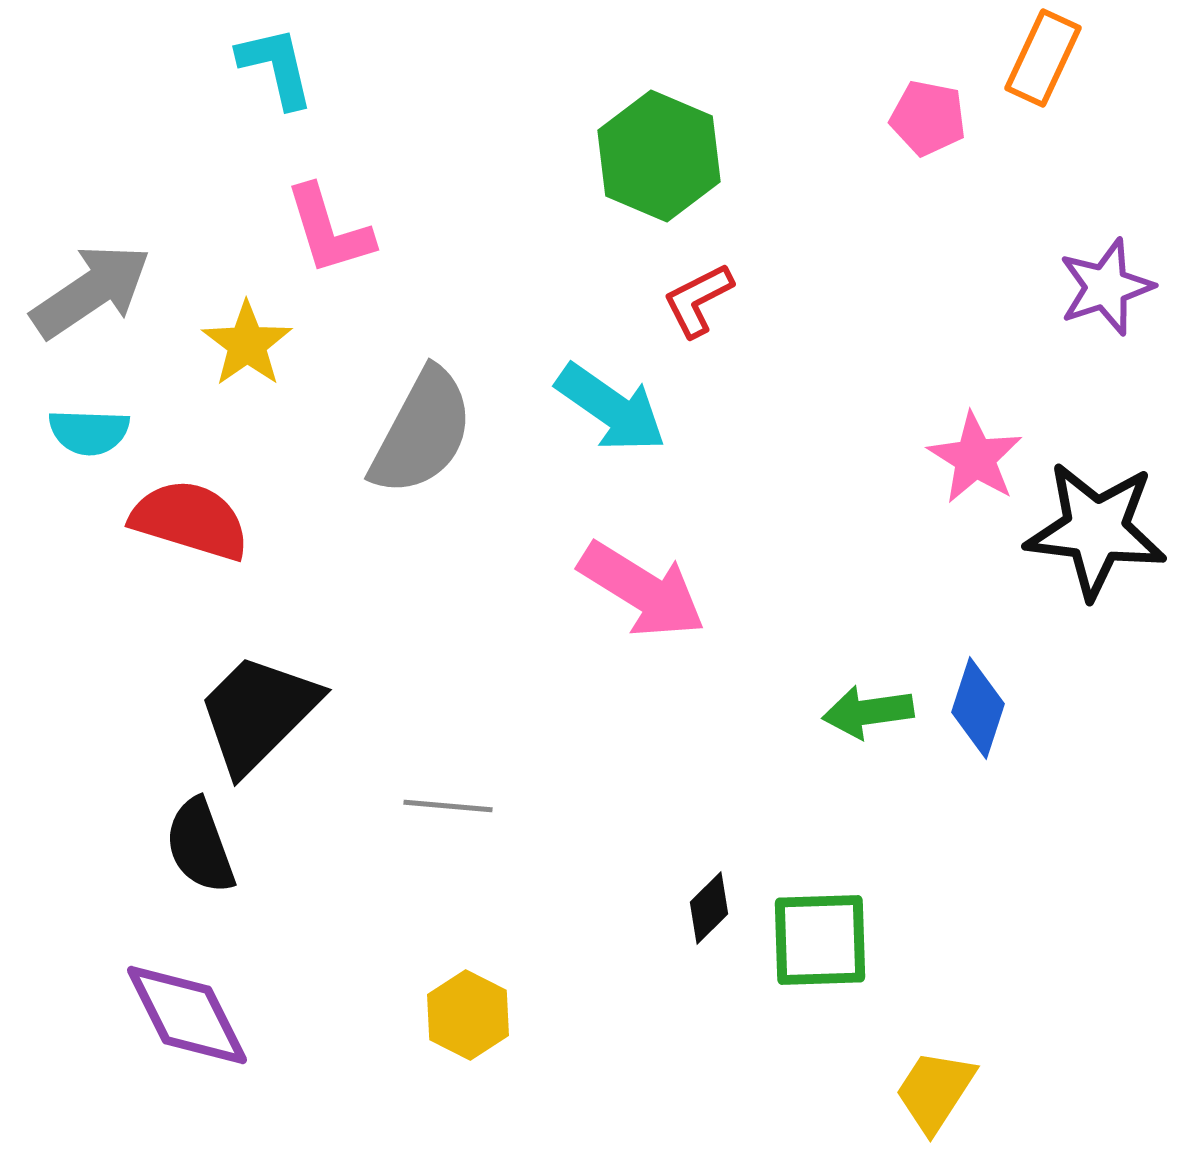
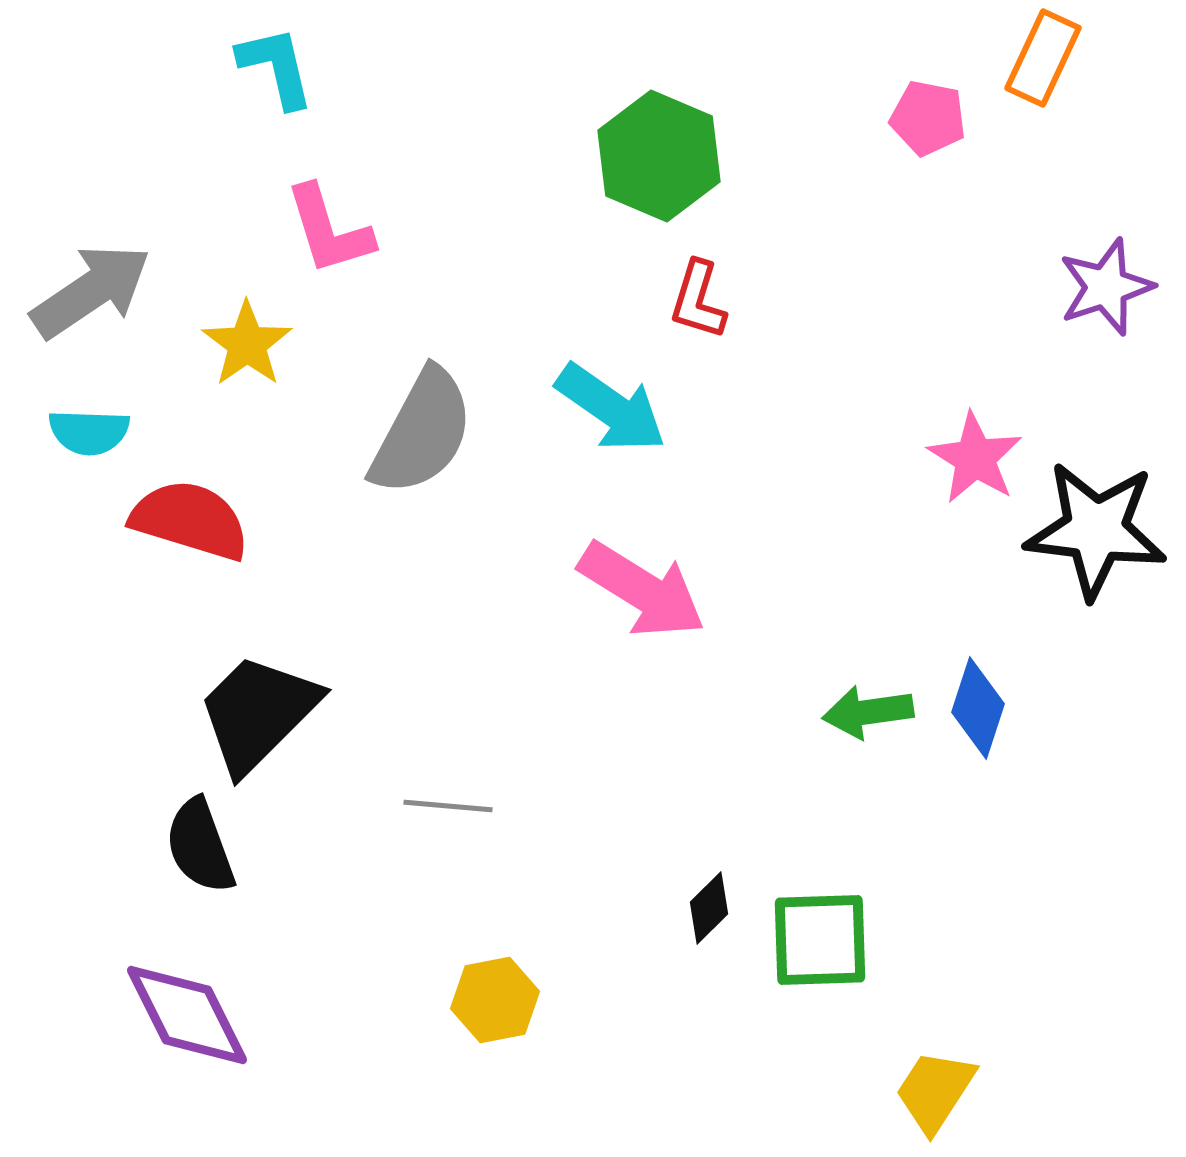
red L-shape: rotated 46 degrees counterclockwise
yellow hexagon: moved 27 px right, 15 px up; rotated 22 degrees clockwise
